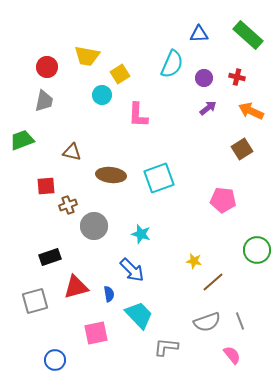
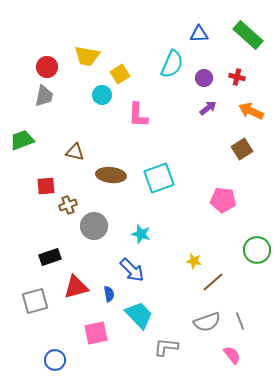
gray trapezoid: moved 5 px up
brown triangle: moved 3 px right
